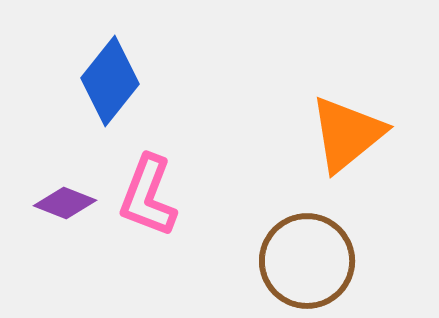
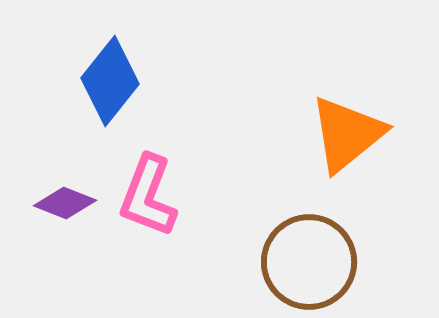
brown circle: moved 2 px right, 1 px down
